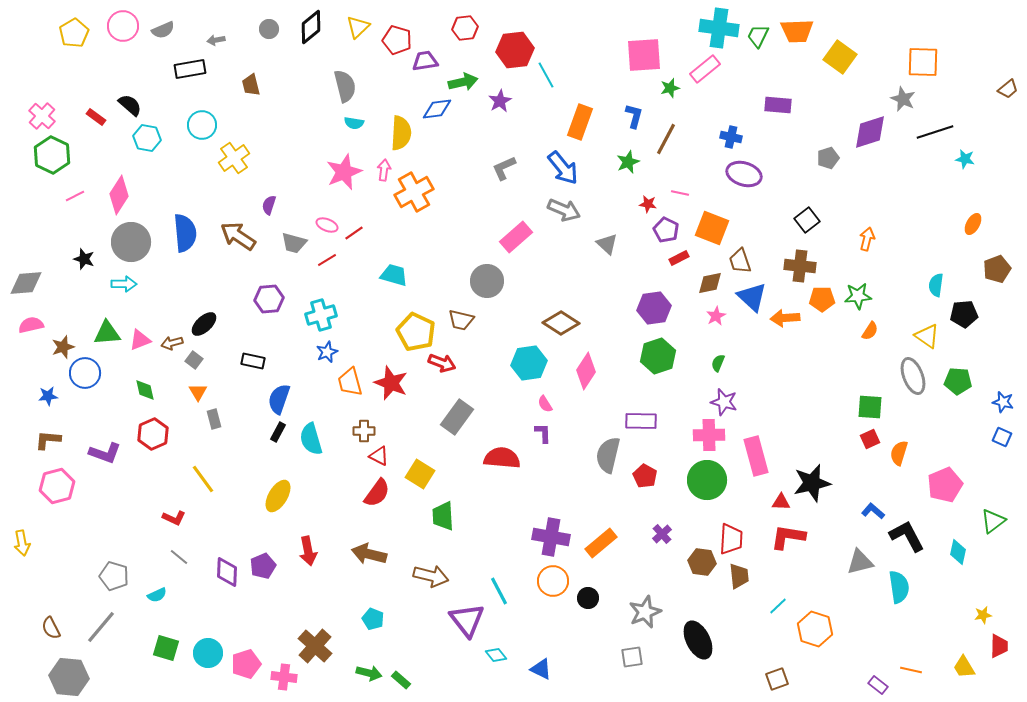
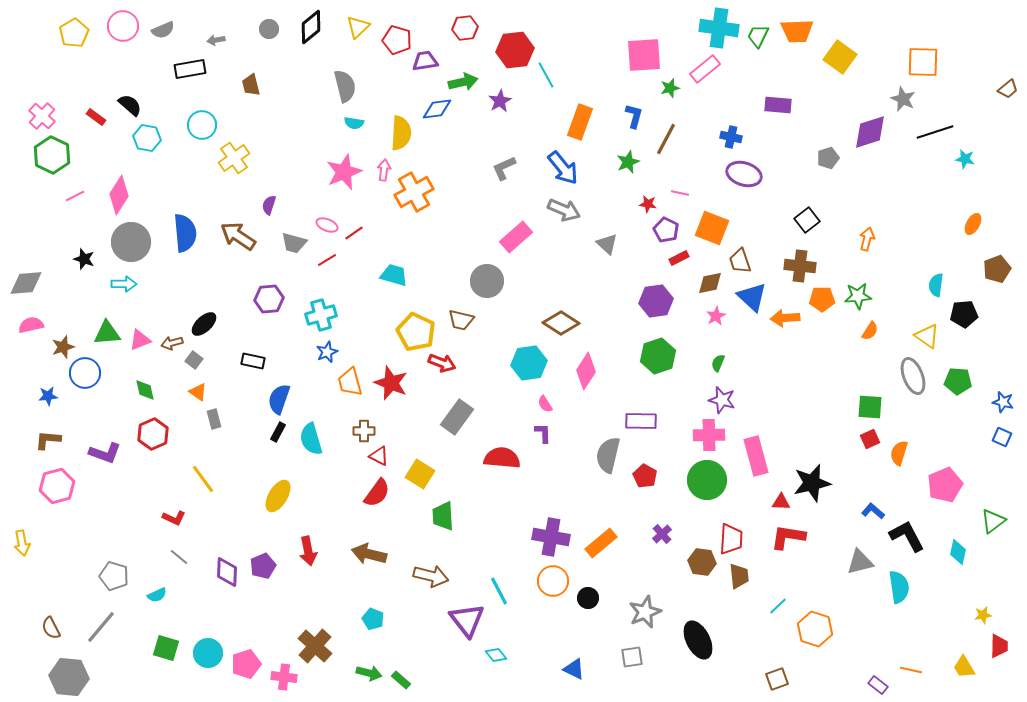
purple hexagon at (654, 308): moved 2 px right, 7 px up
orange triangle at (198, 392): rotated 24 degrees counterclockwise
purple star at (724, 402): moved 2 px left, 2 px up
blue triangle at (541, 669): moved 33 px right
